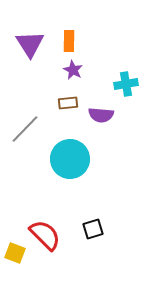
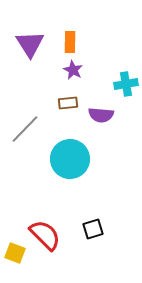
orange rectangle: moved 1 px right, 1 px down
